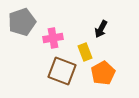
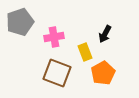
gray pentagon: moved 2 px left
black arrow: moved 4 px right, 5 px down
pink cross: moved 1 px right, 1 px up
brown square: moved 5 px left, 2 px down
